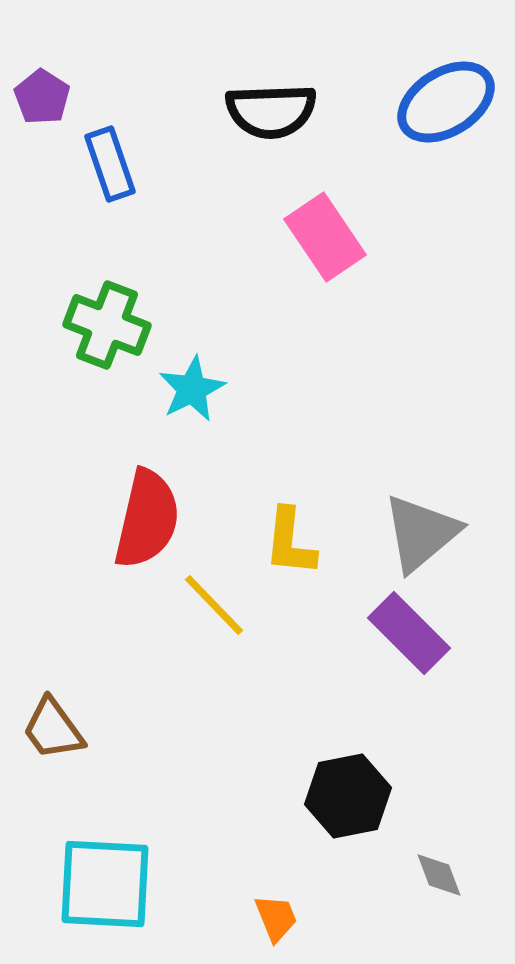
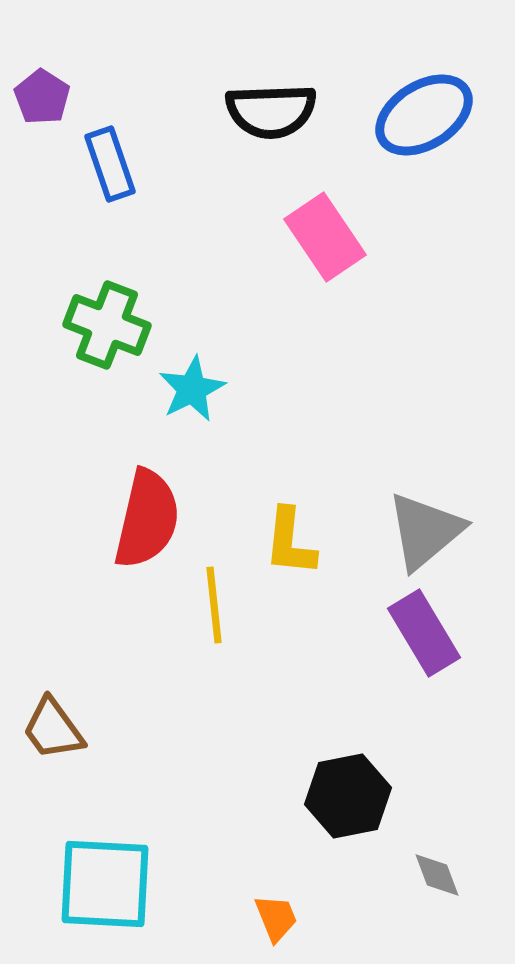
blue ellipse: moved 22 px left, 13 px down
gray triangle: moved 4 px right, 2 px up
yellow line: rotated 38 degrees clockwise
purple rectangle: moved 15 px right; rotated 14 degrees clockwise
gray diamond: moved 2 px left
